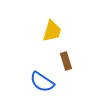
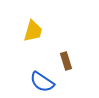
yellow trapezoid: moved 19 px left
